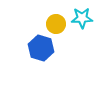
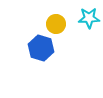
cyan star: moved 7 px right
